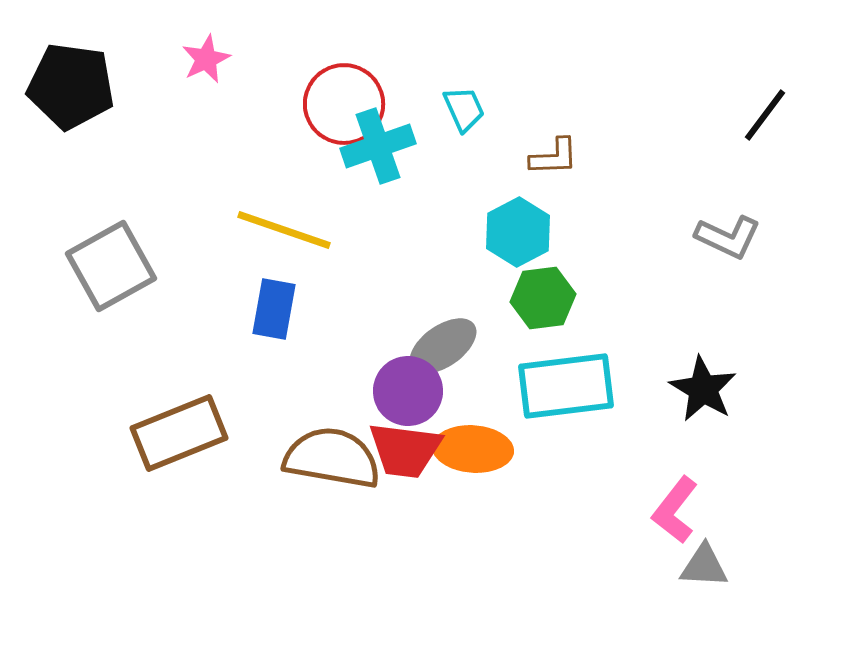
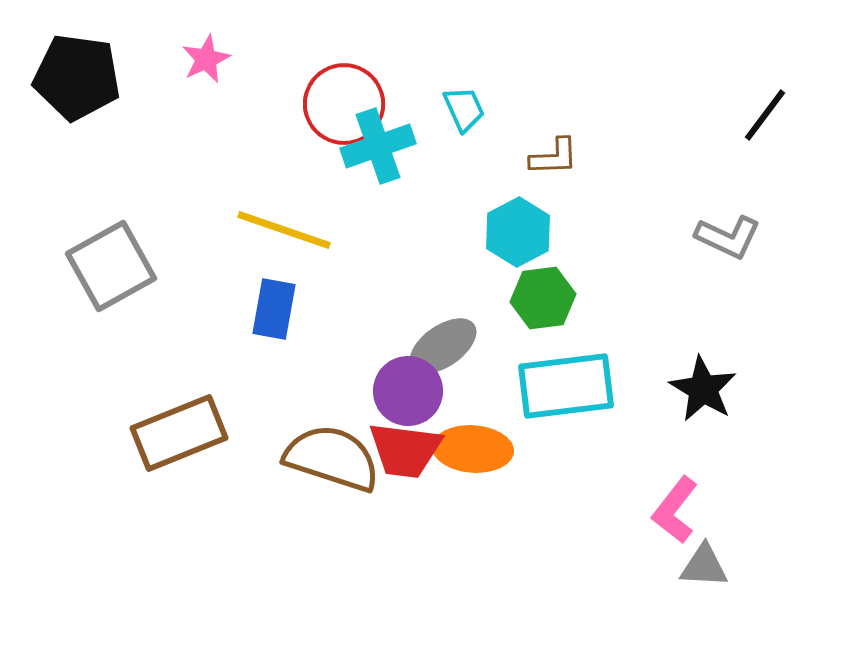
black pentagon: moved 6 px right, 9 px up
brown semicircle: rotated 8 degrees clockwise
